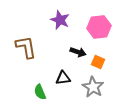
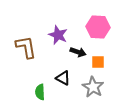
purple star: moved 2 px left, 15 px down
pink hexagon: moved 1 px left; rotated 10 degrees clockwise
orange square: rotated 24 degrees counterclockwise
black triangle: rotated 35 degrees clockwise
green semicircle: rotated 21 degrees clockwise
